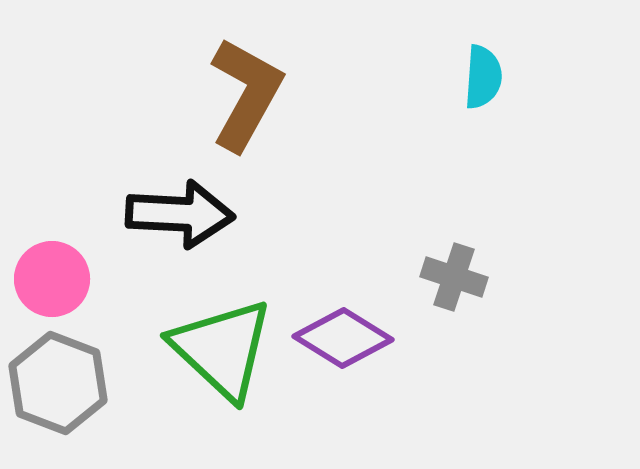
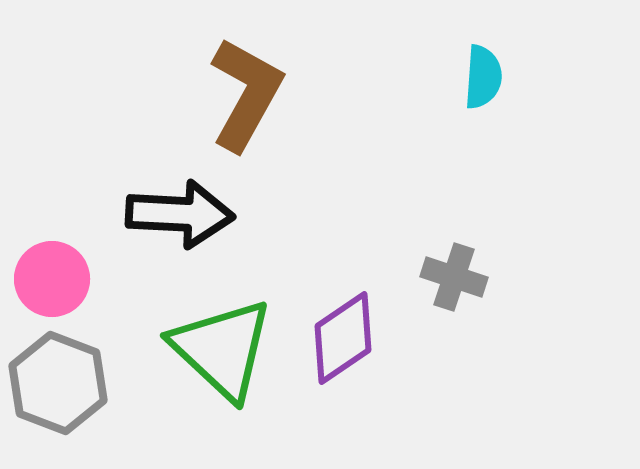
purple diamond: rotated 66 degrees counterclockwise
